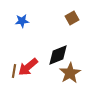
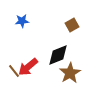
brown square: moved 7 px down
brown line: rotated 48 degrees counterclockwise
